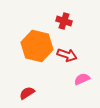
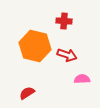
red cross: rotated 14 degrees counterclockwise
orange hexagon: moved 2 px left
pink semicircle: rotated 21 degrees clockwise
